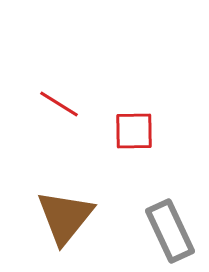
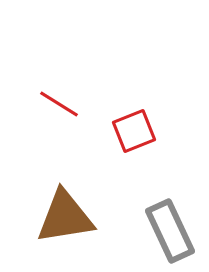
red square: rotated 21 degrees counterclockwise
brown triangle: rotated 42 degrees clockwise
